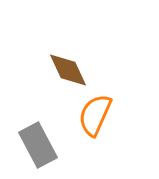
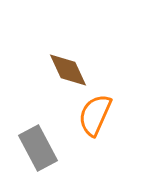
gray rectangle: moved 3 px down
